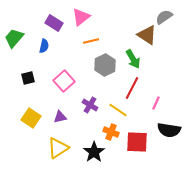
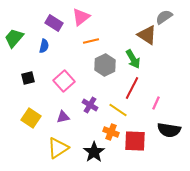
purple triangle: moved 3 px right
red square: moved 2 px left, 1 px up
